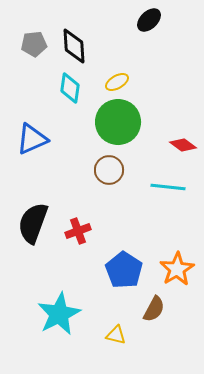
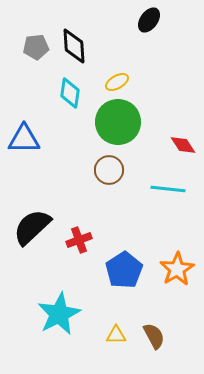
black ellipse: rotated 10 degrees counterclockwise
gray pentagon: moved 2 px right, 3 px down
cyan diamond: moved 5 px down
blue triangle: moved 8 px left; rotated 24 degrees clockwise
red diamond: rotated 20 degrees clockwise
cyan line: moved 2 px down
black semicircle: moved 1 px left, 4 px down; rotated 27 degrees clockwise
red cross: moved 1 px right, 9 px down
blue pentagon: rotated 6 degrees clockwise
brown semicircle: moved 27 px down; rotated 56 degrees counterclockwise
yellow triangle: rotated 15 degrees counterclockwise
